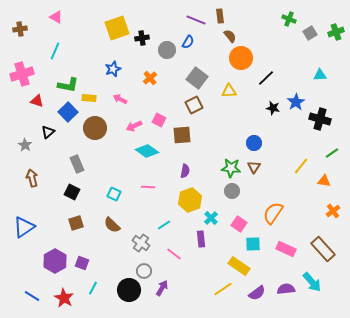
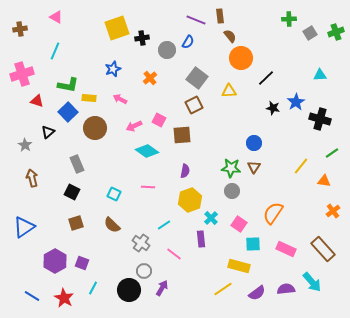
green cross at (289, 19): rotated 24 degrees counterclockwise
yellow rectangle at (239, 266): rotated 20 degrees counterclockwise
